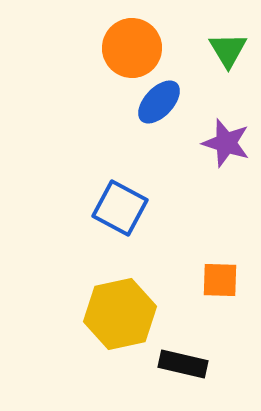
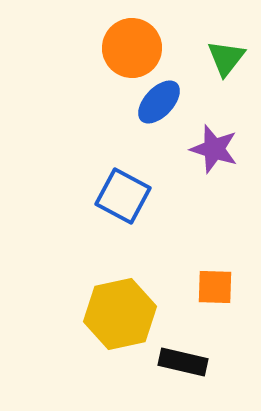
green triangle: moved 2 px left, 8 px down; rotated 9 degrees clockwise
purple star: moved 12 px left, 6 px down
blue square: moved 3 px right, 12 px up
orange square: moved 5 px left, 7 px down
black rectangle: moved 2 px up
